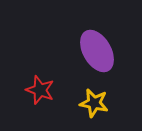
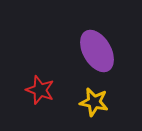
yellow star: moved 1 px up
